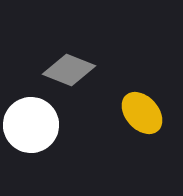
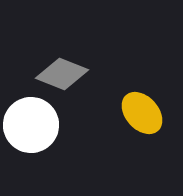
gray diamond: moved 7 px left, 4 px down
